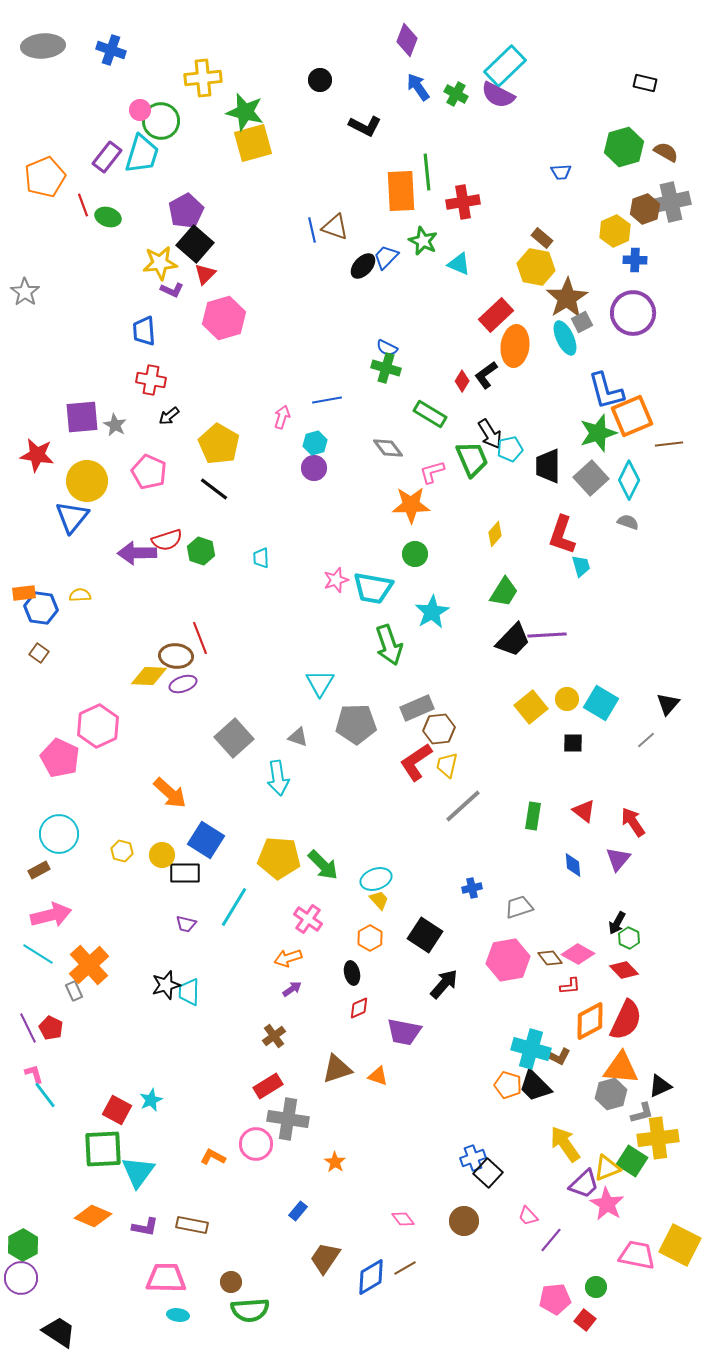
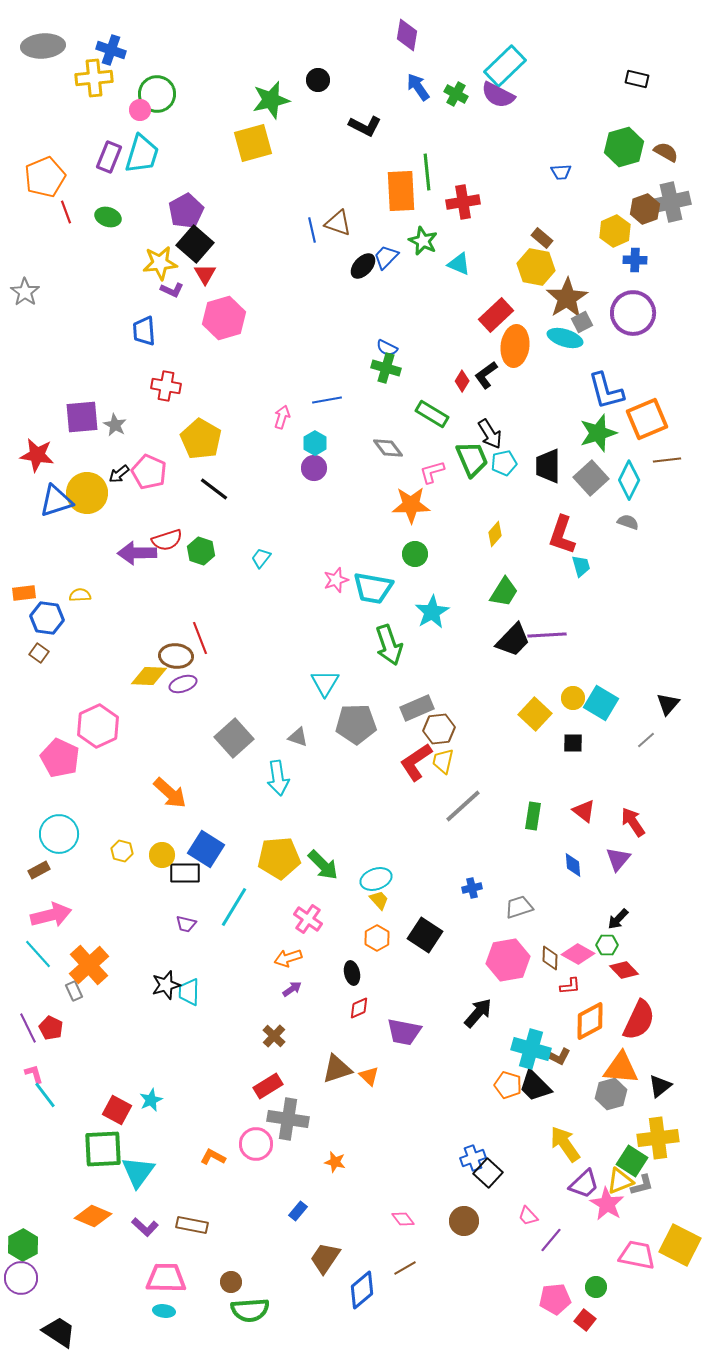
purple diamond at (407, 40): moved 5 px up; rotated 12 degrees counterclockwise
yellow cross at (203, 78): moved 109 px left
black circle at (320, 80): moved 2 px left
black rectangle at (645, 83): moved 8 px left, 4 px up
green star at (245, 112): moved 26 px right, 12 px up; rotated 27 degrees counterclockwise
green circle at (161, 121): moved 4 px left, 27 px up
purple rectangle at (107, 157): moved 2 px right; rotated 16 degrees counterclockwise
red line at (83, 205): moved 17 px left, 7 px down
brown triangle at (335, 227): moved 3 px right, 4 px up
red triangle at (205, 274): rotated 15 degrees counterclockwise
cyan ellipse at (565, 338): rotated 48 degrees counterclockwise
red cross at (151, 380): moved 15 px right, 6 px down
green rectangle at (430, 414): moved 2 px right
black arrow at (169, 416): moved 50 px left, 58 px down
orange square at (632, 416): moved 15 px right, 3 px down
cyan hexagon at (315, 443): rotated 15 degrees counterclockwise
yellow pentagon at (219, 444): moved 18 px left, 5 px up
brown line at (669, 444): moved 2 px left, 16 px down
cyan pentagon at (510, 449): moved 6 px left, 14 px down
yellow circle at (87, 481): moved 12 px down
blue triangle at (72, 517): moved 16 px left, 16 px up; rotated 33 degrees clockwise
cyan trapezoid at (261, 558): rotated 40 degrees clockwise
blue hexagon at (41, 608): moved 6 px right, 10 px down
cyan triangle at (320, 683): moved 5 px right
yellow circle at (567, 699): moved 6 px right, 1 px up
yellow square at (531, 707): moved 4 px right, 7 px down; rotated 8 degrees counterclockwise
yellow trapezoid at (447, 765): moved 4 px left, 4 px up
blue square at (206, 840): moved 9 px down
yellow pentagon at (279, 858): rotated 9 degrees counterclockwise
black arrow at (617, 923): moved 1 px right, 4 px up; rotated 15 degrees clockwise
orange hexagon at (370, 938): moved 7 px right
green hexagon at (629, 938): moved 22 px left, 7 px down; rotated 25 degrees counterclockwise
cyan line at (38, 954): rotated 16 degrees clockwise
brown diamond at (550, 958): rotated 40 degrees clockwise
black arrow at (444, 984): moved 34 px right, 29 px down
red semicircle at (626, 1020): moved 13 px right
brown cross at (274, 1036): rotated 10 degrees counterclockwise
orange triangle at (378, 1076): moved 9 px left; rotated 25 degrees clockwise
black triangle at (660, 1086): rotated 15 degrees counterclockwise
gray L-shape at (642, 1113): moved 72 px down
orange star at (335, 1162): rotated 20 degrees counterclockwise
yellow triangle at (607, 1168): moved 13 px right, 13 px down
purple L-shape at (145, 1227): rotated 32 degrees clockwise
blue diamond at (371, 1277): moved 9 px left, 13 px down; rotated 9 degrees counterclockwise
cyan ellipse at (178, 1315): moved 14 px left, 4 px up
